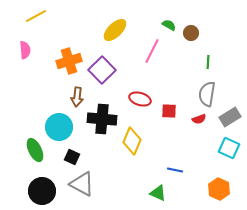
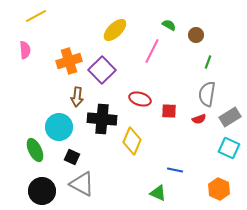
brown circle: moved 5 px right, 2 px down
green line: rotated 16 degrees clockwise
